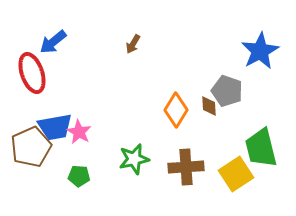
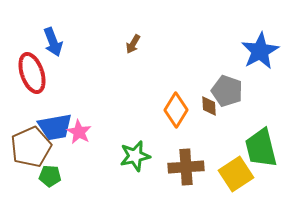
blue arrow: rotated 72 degrees counterclockwise
green star: moved 1 px right, 3 px up
green pentagon: moved 29 px left
